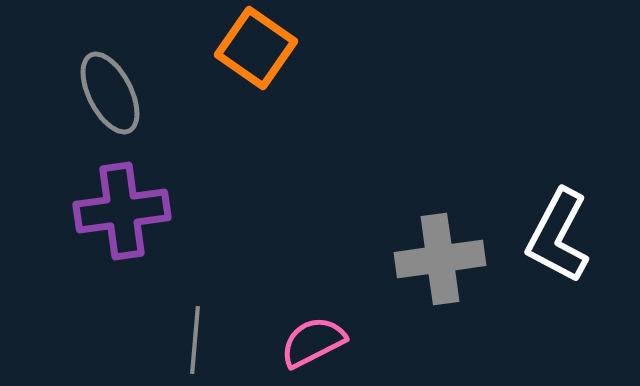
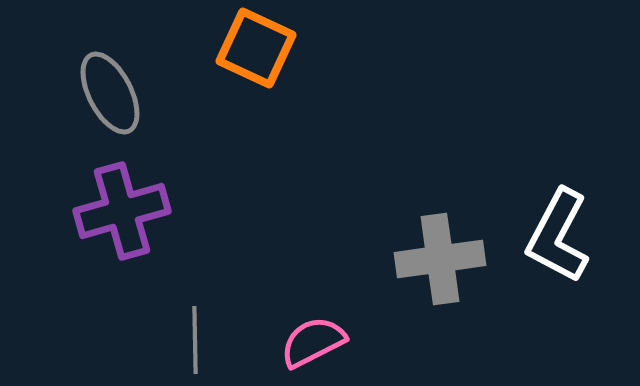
orange square: rotated 10 degrees counterclockwise
purple cross: rotated 8 degrees counterclockwise
gray line: rotated 6 degrees counterclockwise
